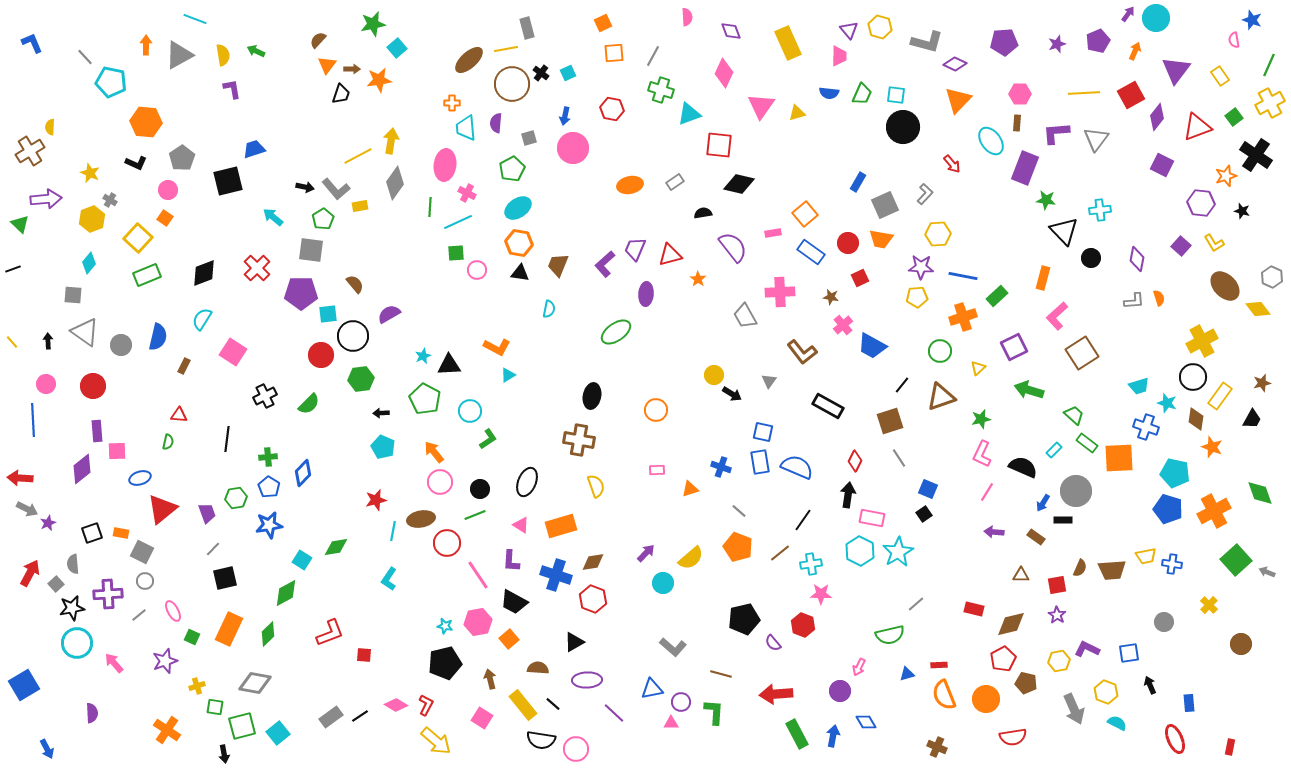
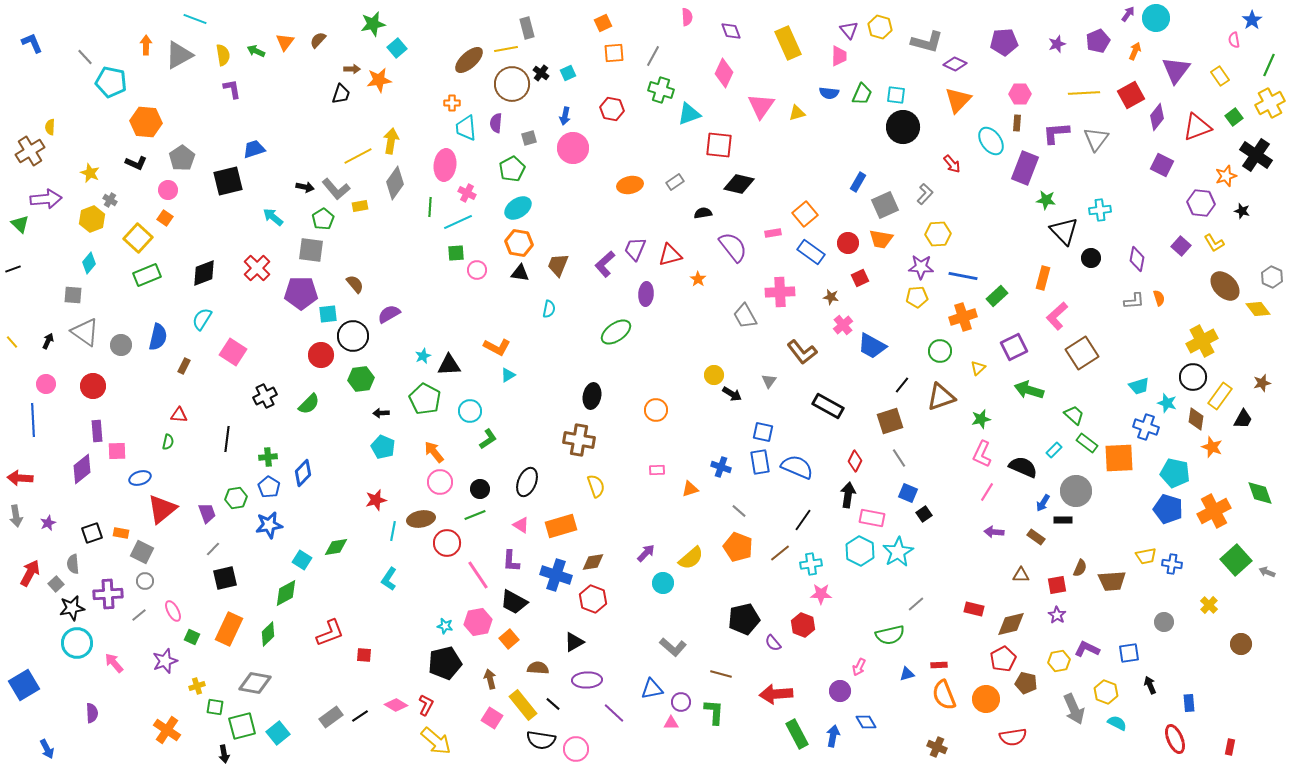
blue star at (1252, 20): rotated 18 degrees clockwise
orange triangle at (327, 65): moved 42 px left, 23 px up
black arrow at (48, 341): rotated 28 degrees clockwise
black trapezoid at (1252, 419): moved 9 px left
blue square at (928, 489): moved 20 px left, 4 px down
gray arrow at (27, 509): moved 11 px left, 7 px down; rotated 55 degrees clockwise
brown trapezoid at (1112, 570): moved 11 px down
pink square at (482, 718): moved 10 px right
